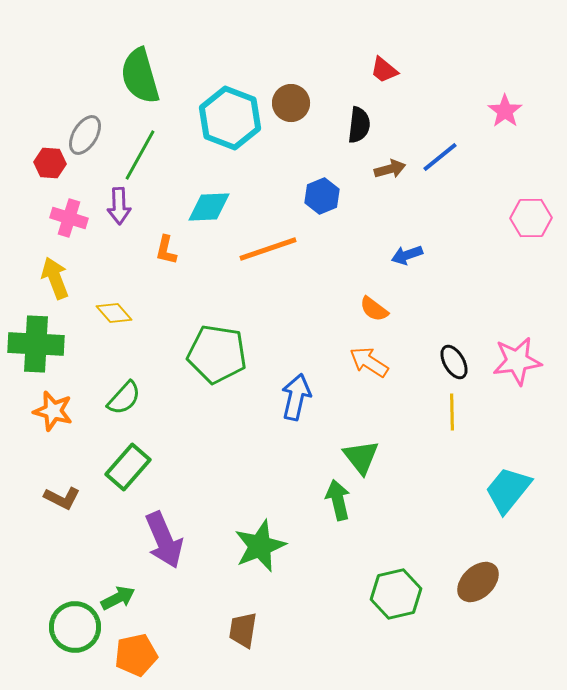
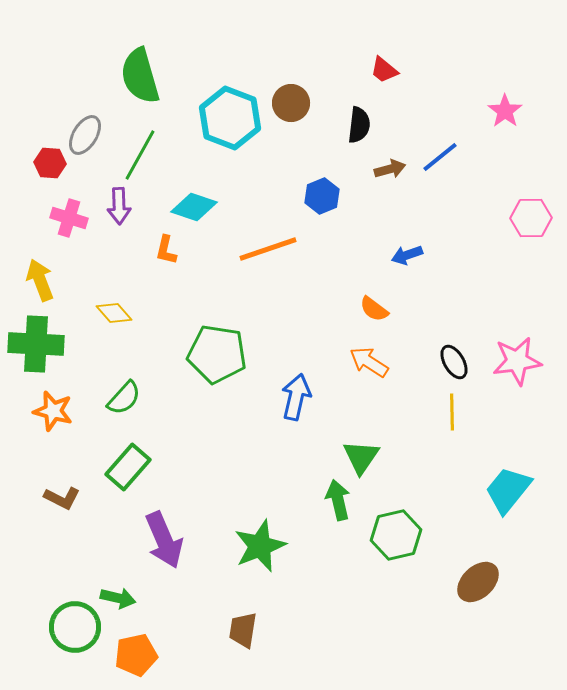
cyan diamond at (209, 207): moved 15 px left; rotated 21 degrees clockwise
yellow arrow at (55, 278): moved 15 px left, 2 px down
green triangle at (361, 457): rotated 12 degrees clockwise
green hexagon at (396, 594): moved 59 px up
green arrow at (118, 598): rotated 40 degrees clockwise
